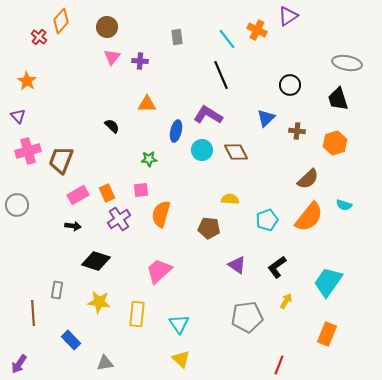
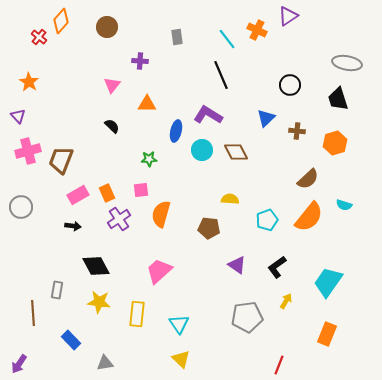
pink triangle at (112, 57): moved 28 px down
orange star at (27, 81): moved 2 px right, 1 px down
gray circle at (17, 205): moved 4 px right, 2 px down
black diamond at (96, 261): moved 5 px down; rotated 44 degrees clockwise
